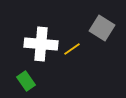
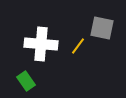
gray square: rotated 20 degrees counterclockwise
yellow line: moved 6 px right, 3 px up; rotated 18 degrees counterclockwise
